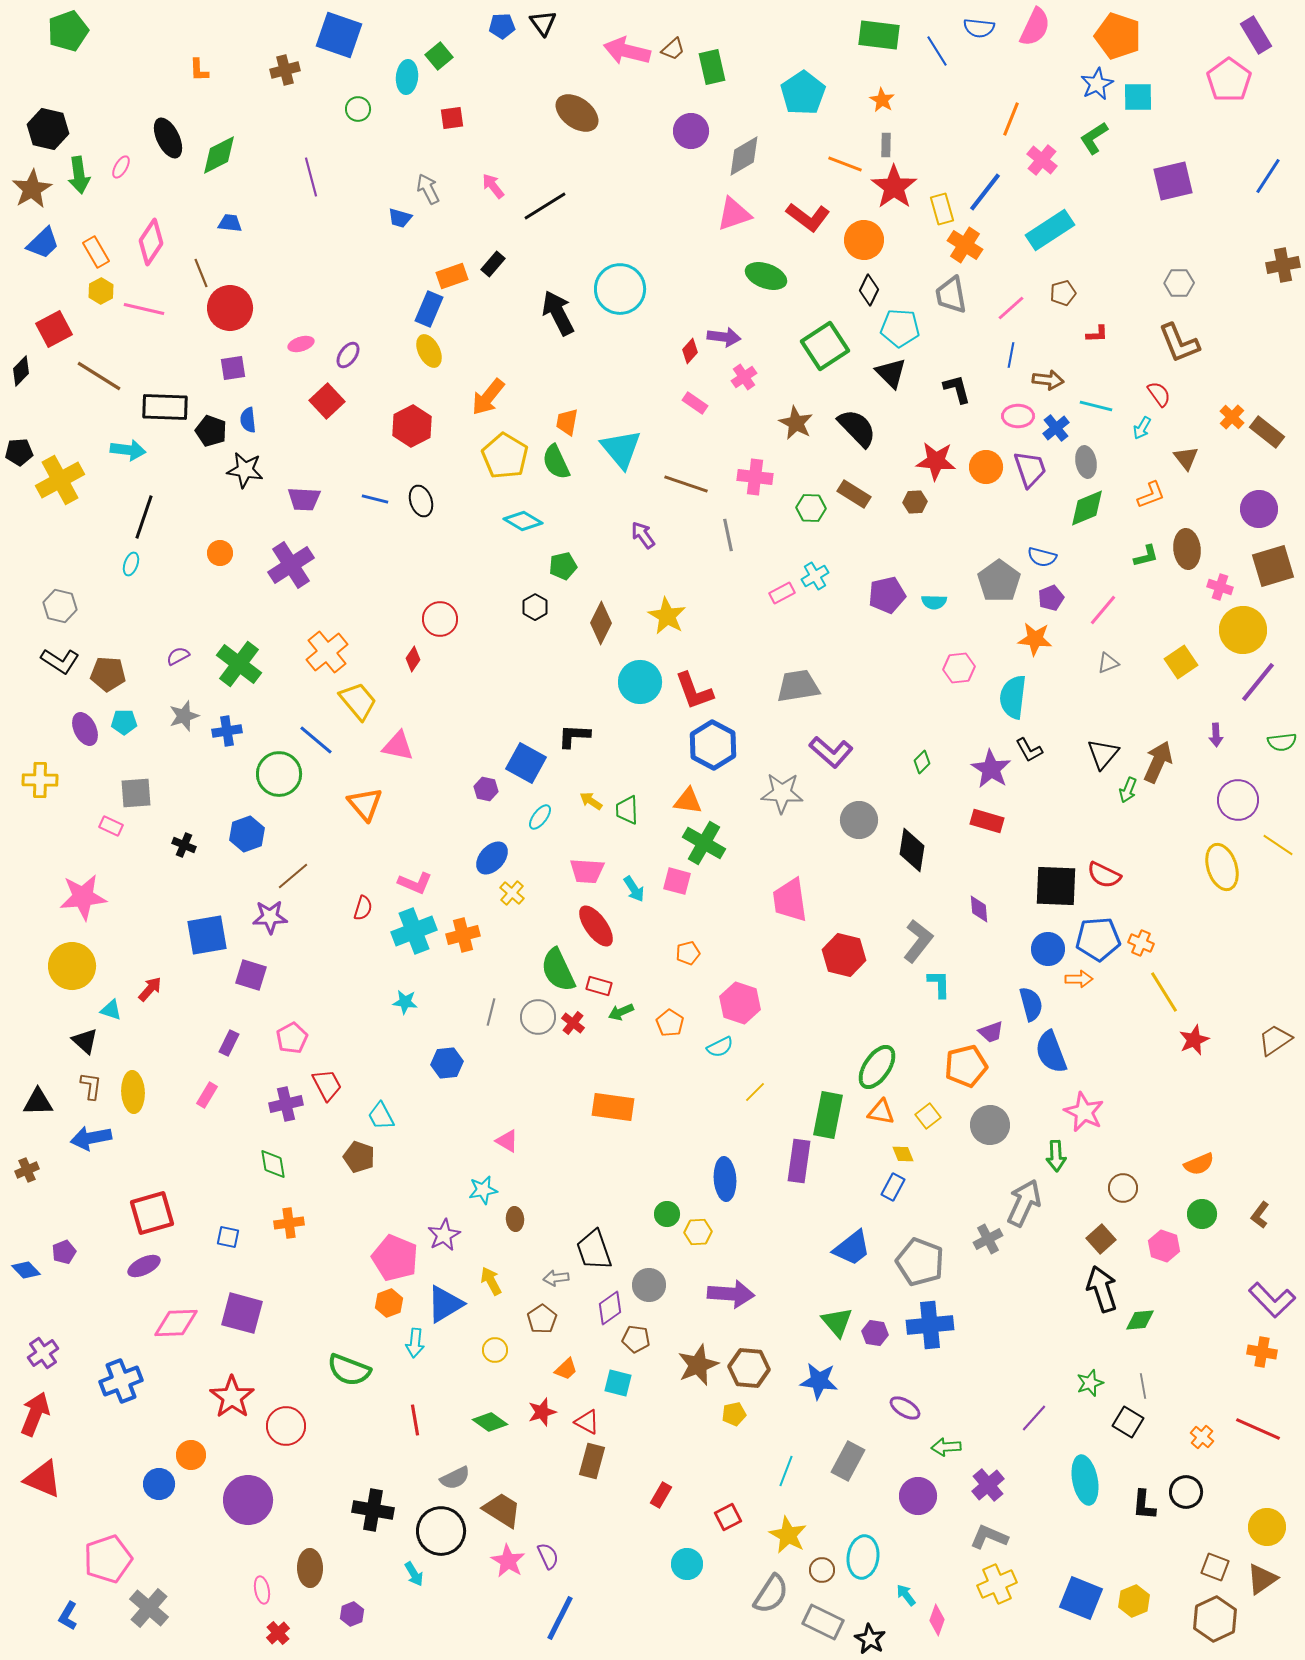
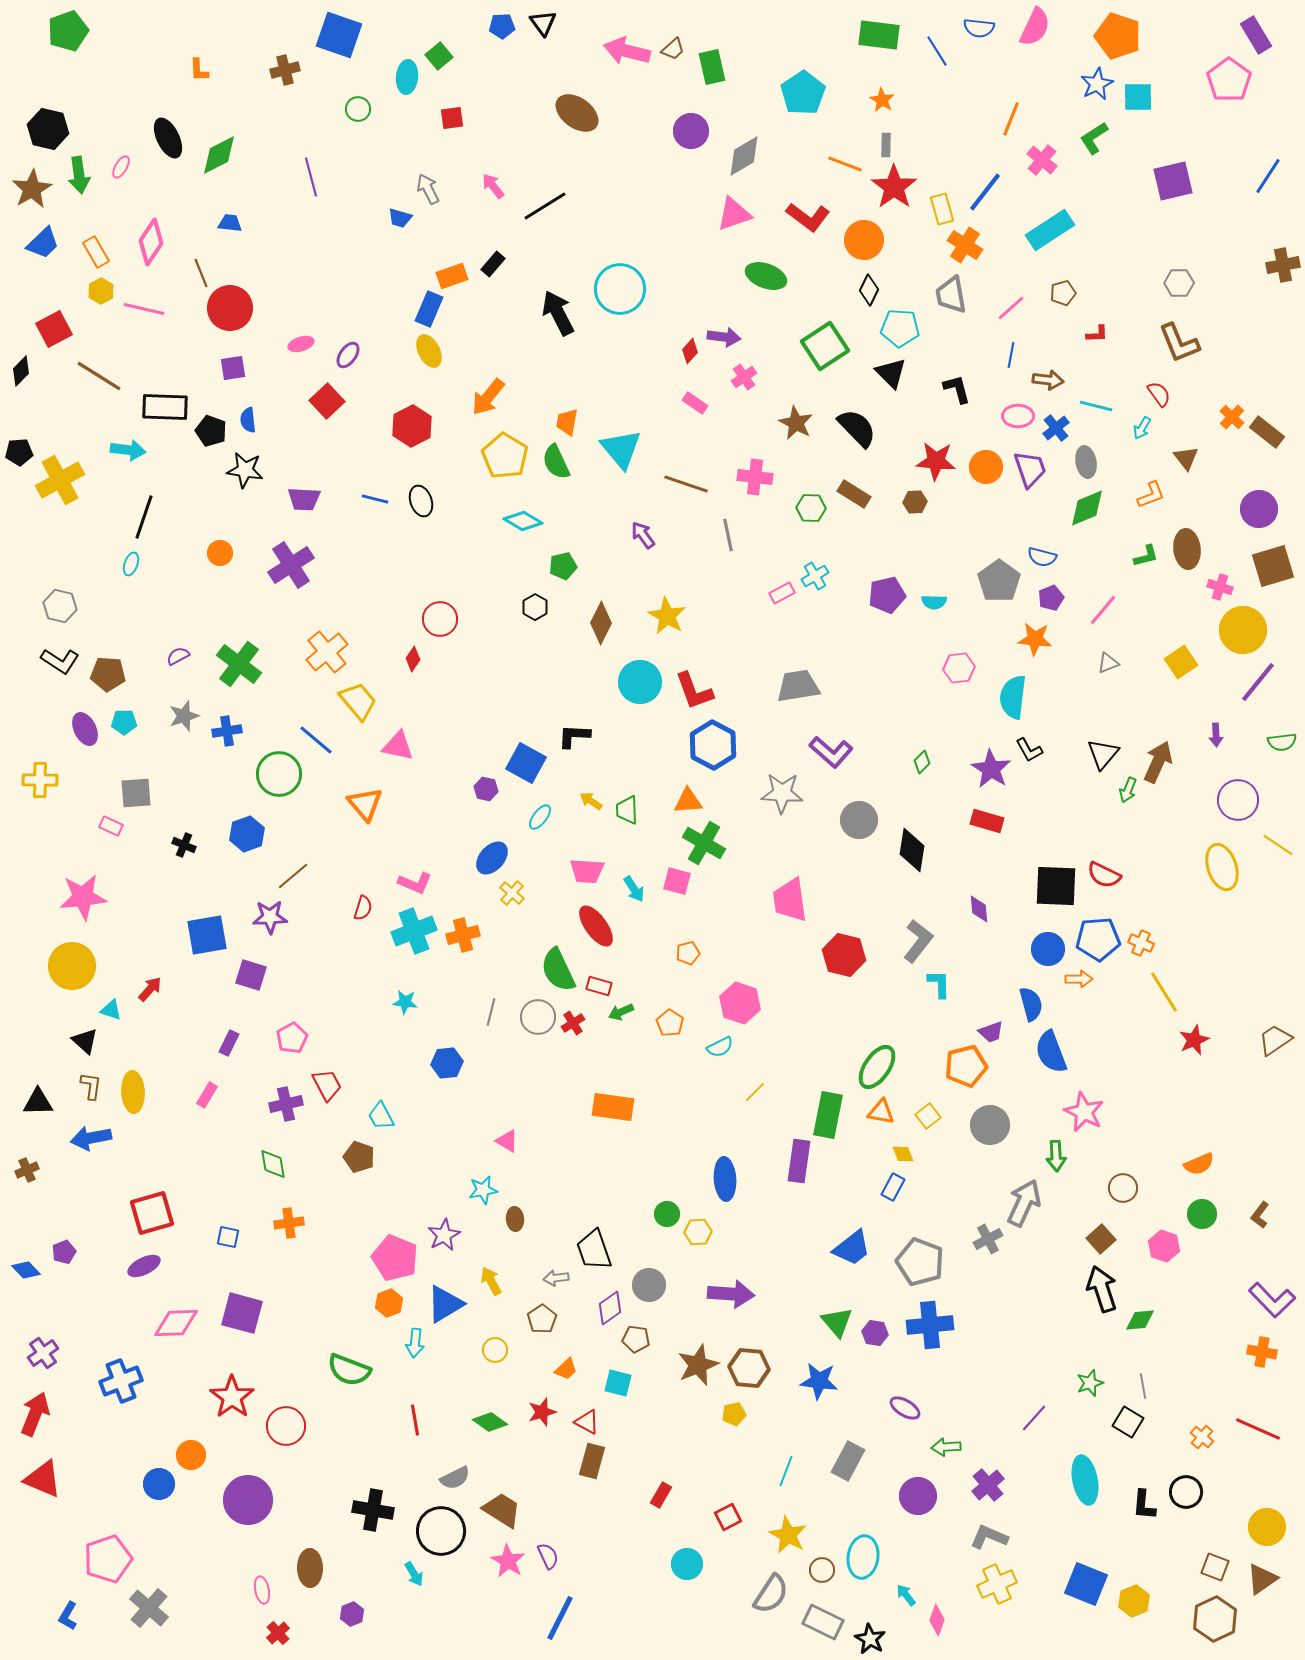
orange triangle at (688, 801): rotated 12 degrees counterclockwise
red cross at (573, 1023): rotated 20 degrees clockwise
blue square at (1081, 1598): moved 5 px right, 14 px up
